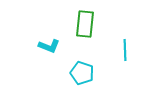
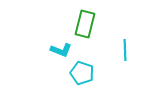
green rectangle: rotated 8 degrees clockwise
cyan L-shape: moved 12 px right, 4 px down
